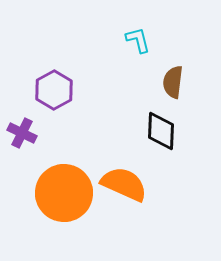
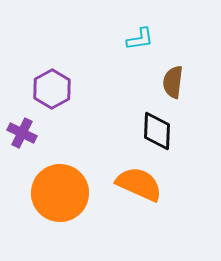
cyan L-shape: moved 2 px right, 1 px up; rotated 96 degrees clockwise
purple hexagon: moved 2 px left, 1 px up
black diamond: moved 4 px left
orange semicircle: moved 15 px right
orange circle: moved 4 px left
